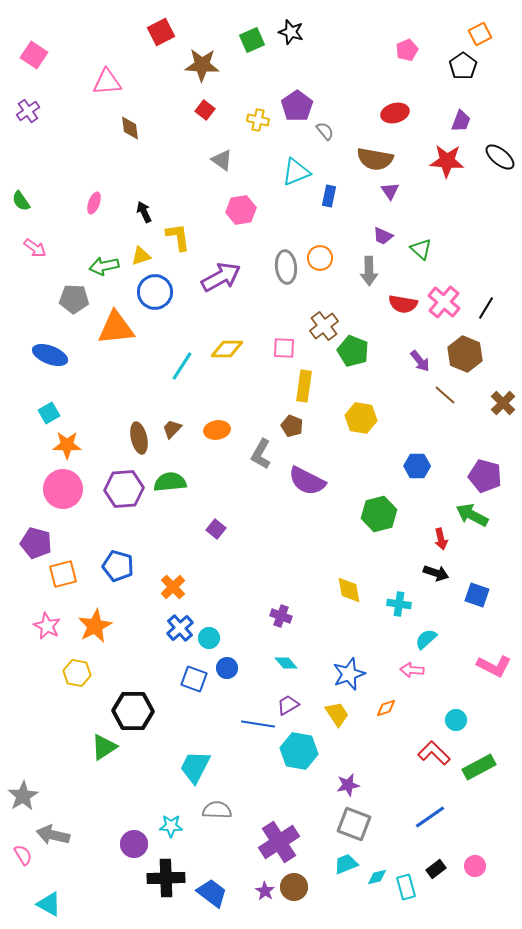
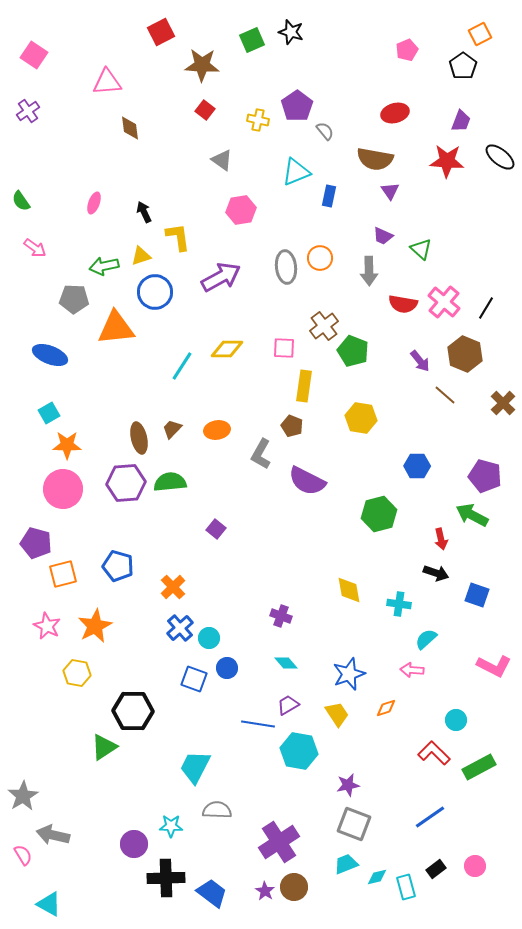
purple hexagon at (124, 489): moved 2 px right, 6 px up
